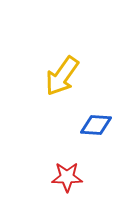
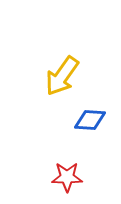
blue diamond: moved 6 px left, 5 px up
